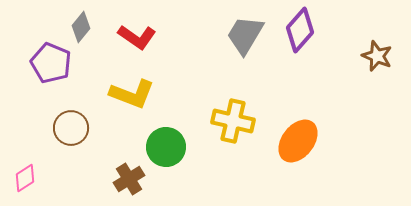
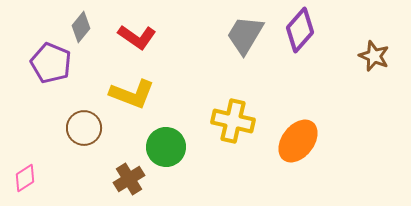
brown star: moved 3 px left
brown circle: moved 13 px right
